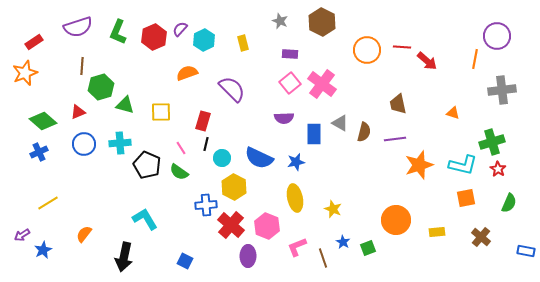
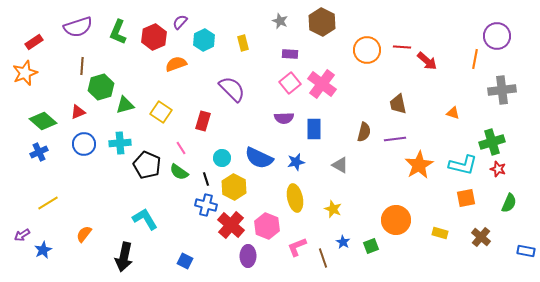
purple semicircle at (180, 29): moved 7 px up
orange semicircle at (187, 73): moved 11 px left, 9 px up
green triangle at (125, 105): rotated 30 degrees counterclockwise
yellow square at (161, 112): rotated 35 degrees clockwise
gray triangle at (340, 123): moved 42 px down
blue rectangle at (314, 134): moved 5 px up
black line at (206, 144): moved 35 px down; rotated 32 degrees counterclockwise
orange star at (419, 165): rotated 12 degrees counterclockwise
red star at (498, 169): rotated 14 degrees counterclockwise
blue cross at (206, 205): rotated 20 degrees clockwise
yellow rectangle at (437, 232): moved 3 px right, 1 px down; rotated 21 degrees clockwise
green square at (368, 248): moved 3 px right, 2 px up
